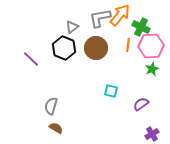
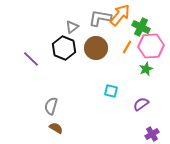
gray L-shape: rotated 20 degrees clockwise
orange line: moved 1 px left, 2 px down; rotated 24 degrees clockwise
green star: moved 6 px left
